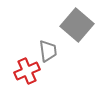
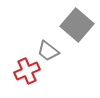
gray trapezoid: rotated 135 degrees clockwise
